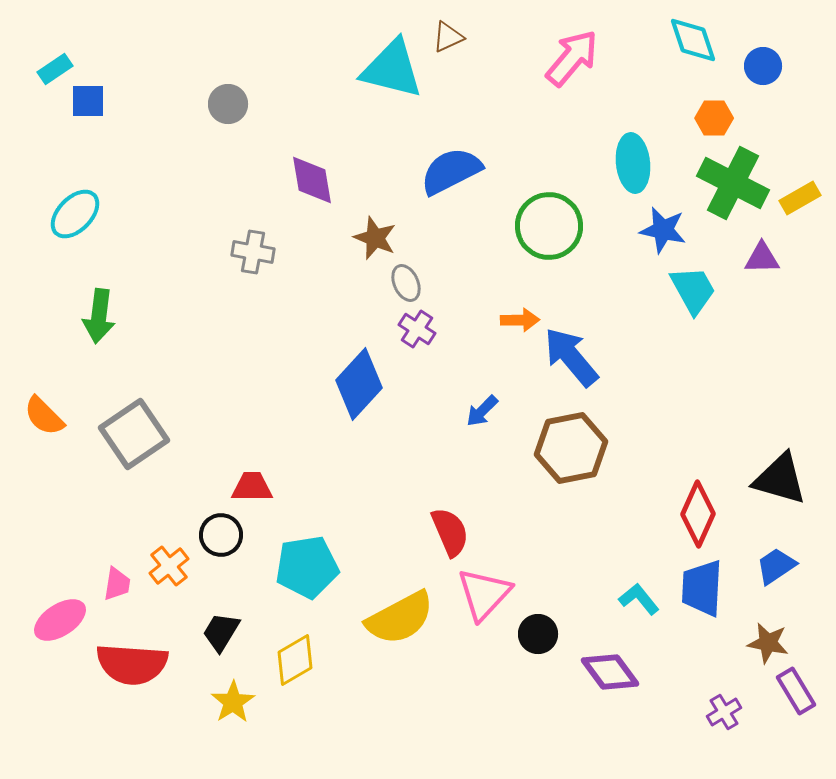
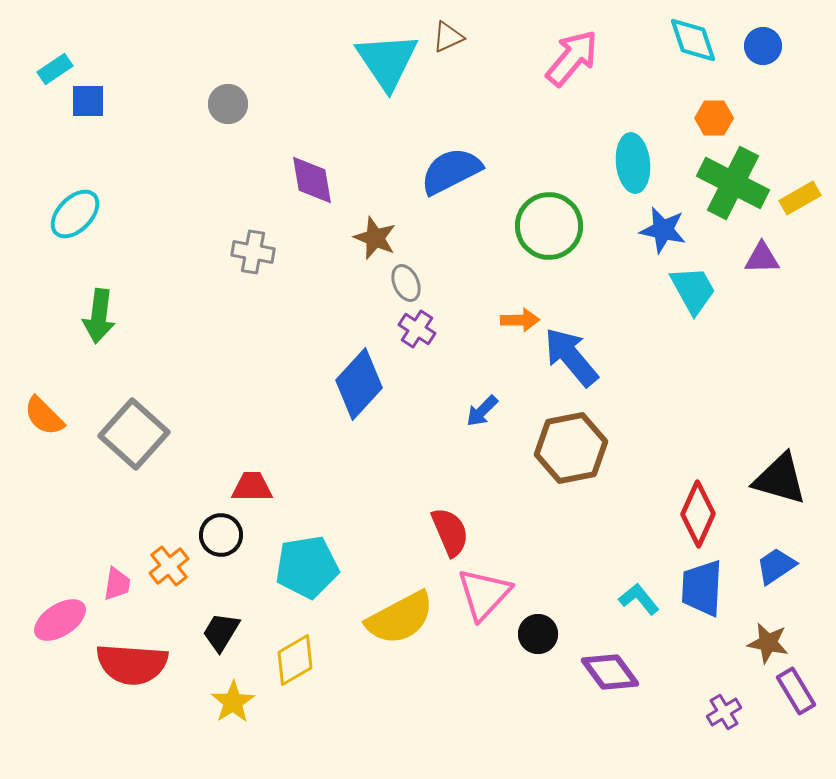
blue circle at (763, 66): moved 20 px up
cyan triangle at (392, 69): moved 5 px left, 8 px up; rotated 42 degrees clockwise
gray square at (134, 434): rotated 14 degrees counterclockwise
